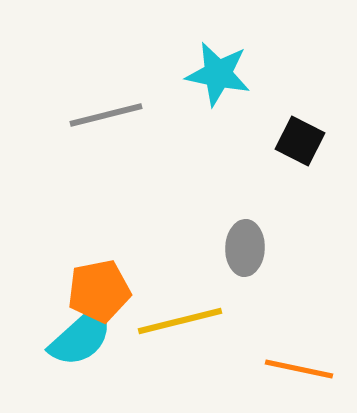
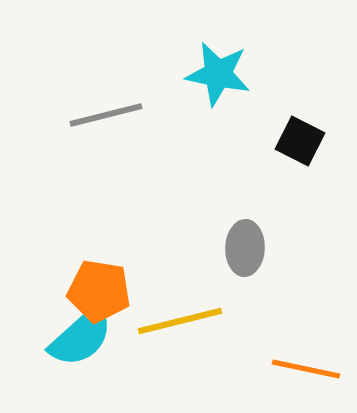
orange pentagon: rotated 20 degrees clockwise
orange line: moved 7 px right
